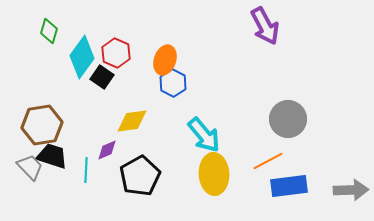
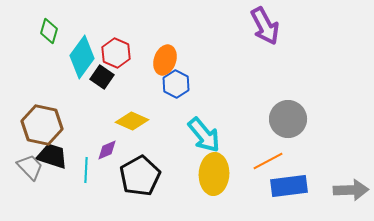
blue hexagon: moved 3 px right, 1 px down
yellow diamond: rotated 32 degrees clockwise
brown hexagon: rotated 21 degrees clockwise
yellow ellipse: rotated 6 degrees clockwise
